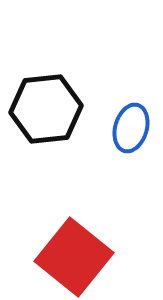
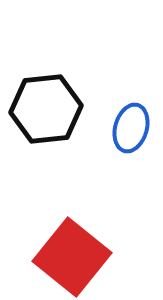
red square: moved 2 px left
